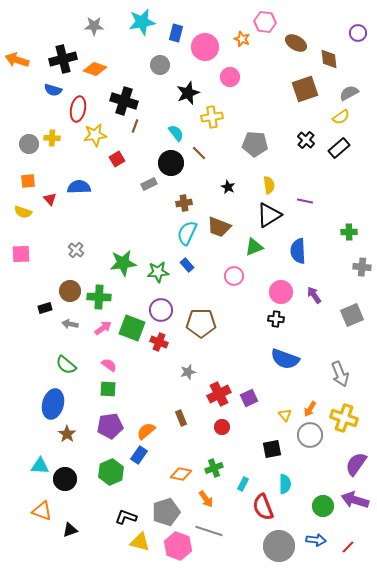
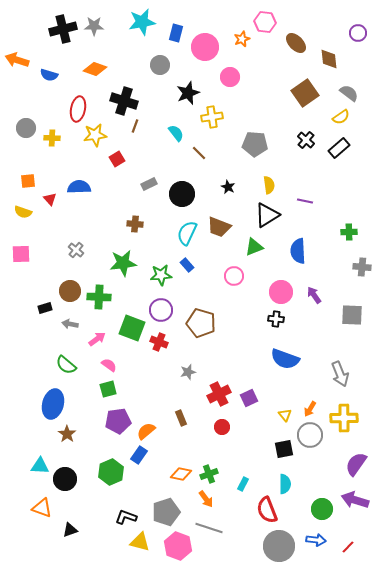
orange star at (242, 39): rotated 28 degrees clockwise
brown ellipse at (296, 43): rotated 15 degrees clockwise
black cross at (63, 59): moved 30 px up
brown square at (305, 89): moved 4 px down; rotated 16 degrees counterclockwise
blue semicircle at (53, 90): moved 4 px left, 15 px up
gray semicircle at (349, 93): rotated 66 degrees clockwise
gray circle at (29, 144): moved 3 px left, 16 px up
black circle at (171, 163): moved 11 px right, 31 px down
brown cross at (184, 203): moved 49 px left, 21 px down; rotated 14 degrees clockwise
black triangle at (269, 215): moved 2 px left
green star at (158, 272): moved 3 px right, 3 px down
gray square at (352, 315): rotated 25 degrees clockwise
brown pentagon at (201, 323): rotated 16 degrees clockwise
pink arrow at (103, 328): moved 6 px left, 11 px down
green square at (108, 389): rotated 18 degrees counterclockwise
yellow cross at (344, 418): rotated 20 degrees counterclockwise
purple pentagon at (110, 426): moved 8 px right, 5 px up
black square at (272, 449): moved 12 px right
green cross at (214, 468): moved 5 px left, 6 px down
green circle at (323, 506): moved 1 px left, 3 px down
red semicircle at (263, 507): moved 4 px right, 3 px down
orange triangle at (42, 511): moved 3 px up
gray line at (209, 531): moved 3 px up
